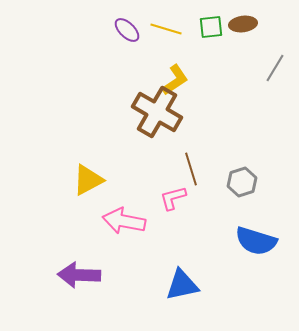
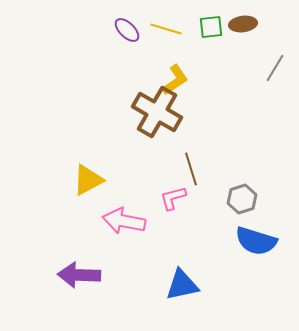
gray hexagon: moved 17 px down
